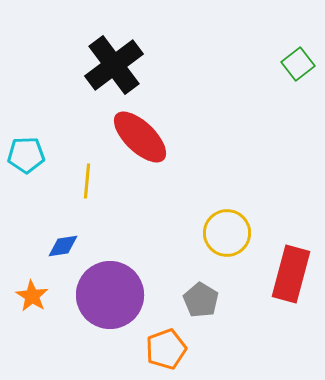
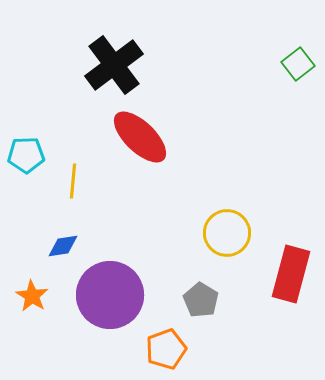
yellow line: moved 14 px left
